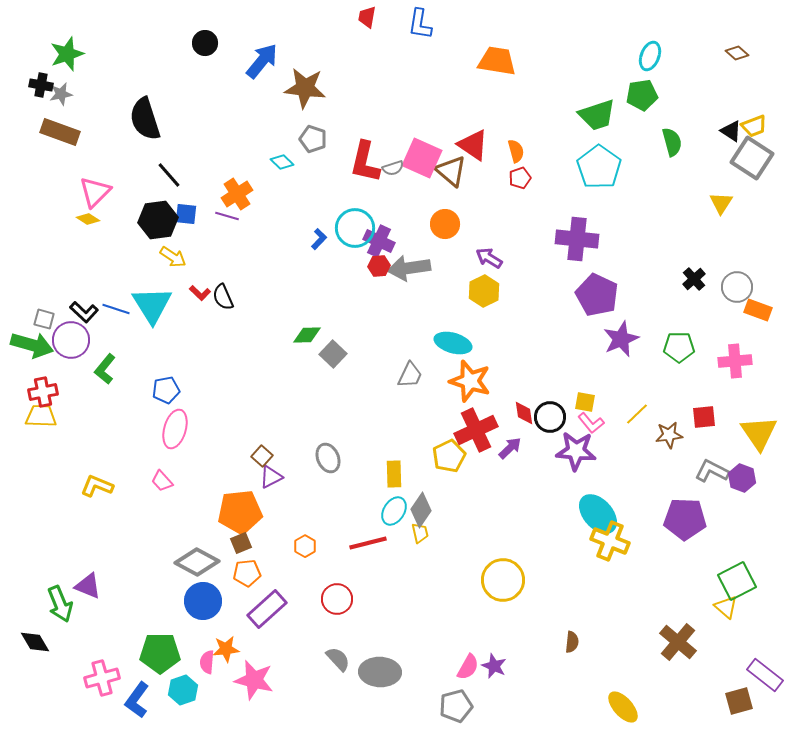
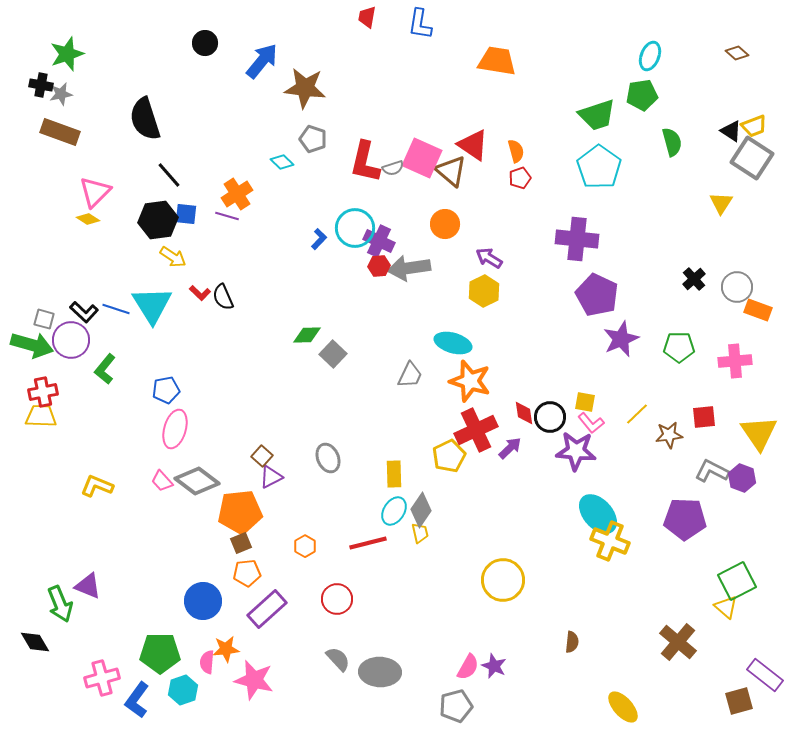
gray diamond at (197, 562): moved 81 px up; rotated 9 degrees clockwise
